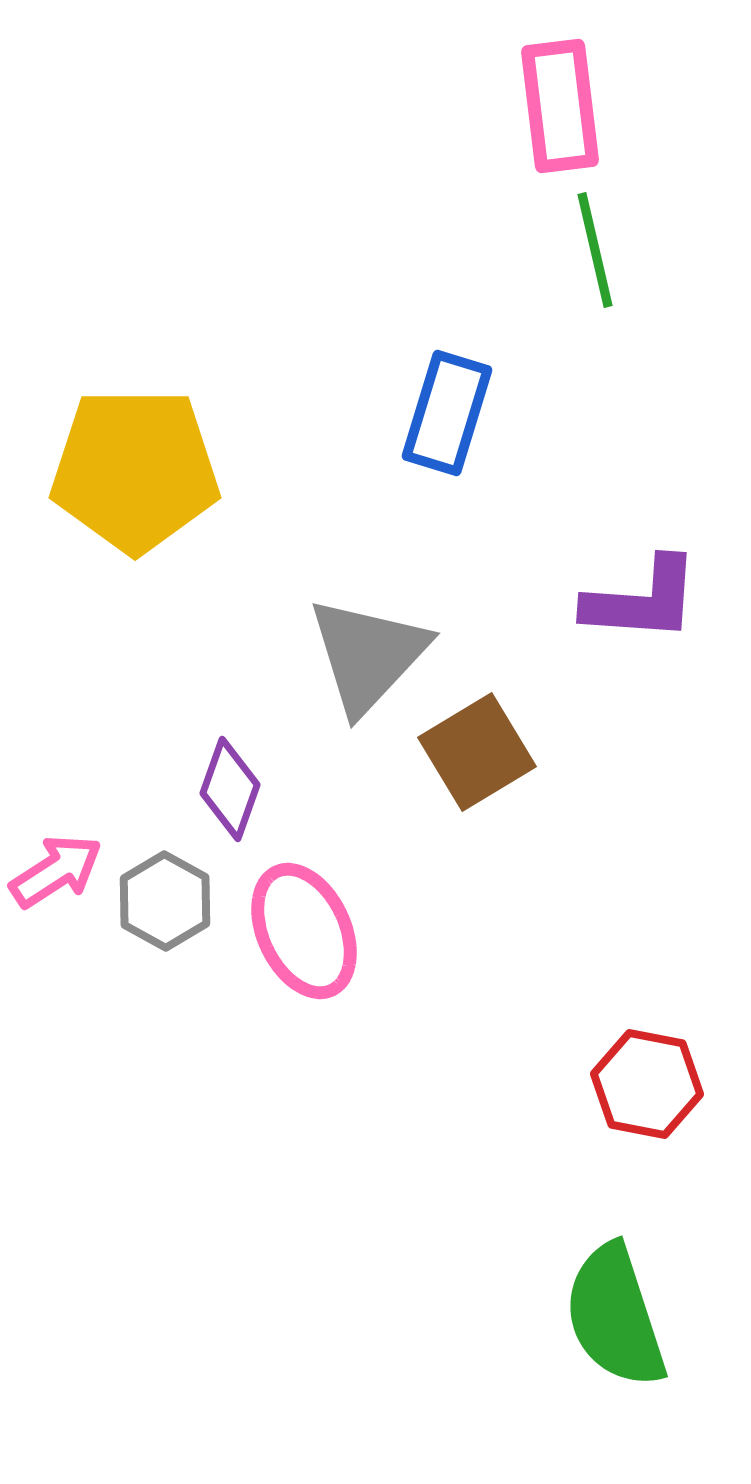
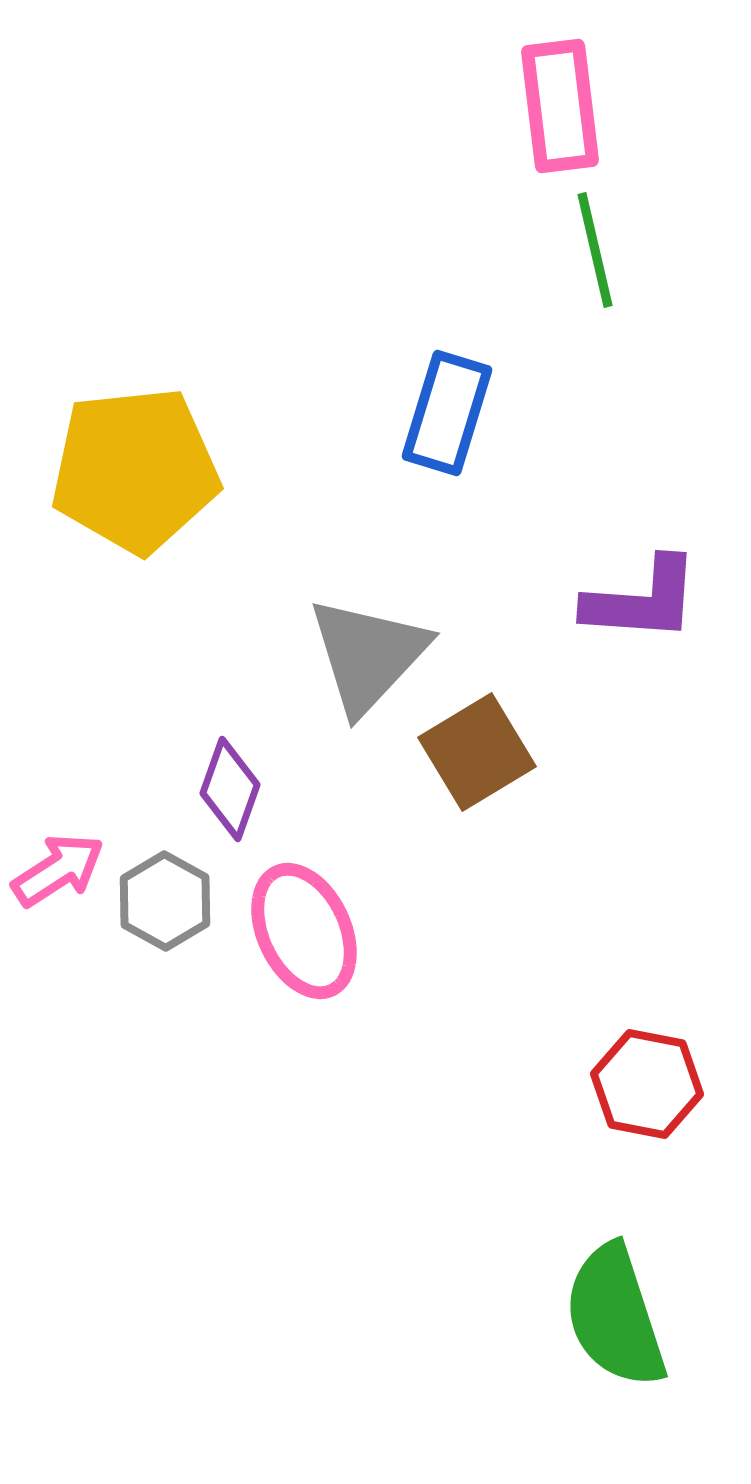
yellow pentagon: rotated 6 degrees counterclockwise
pink arrow: moved 2 px right, 1 px up
